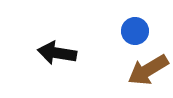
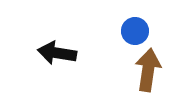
brown arrow: rotated 129 degrees clockwise
